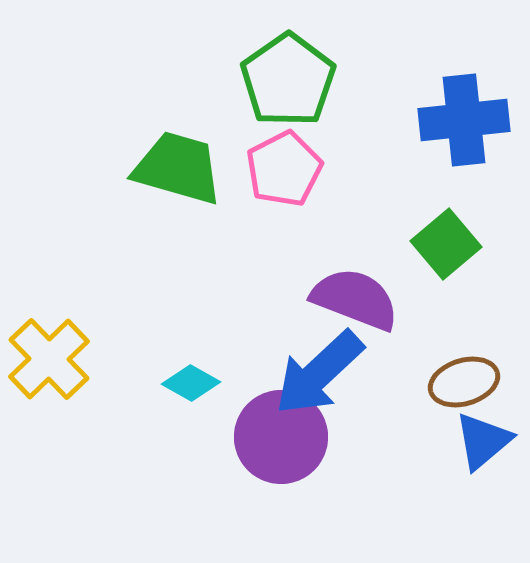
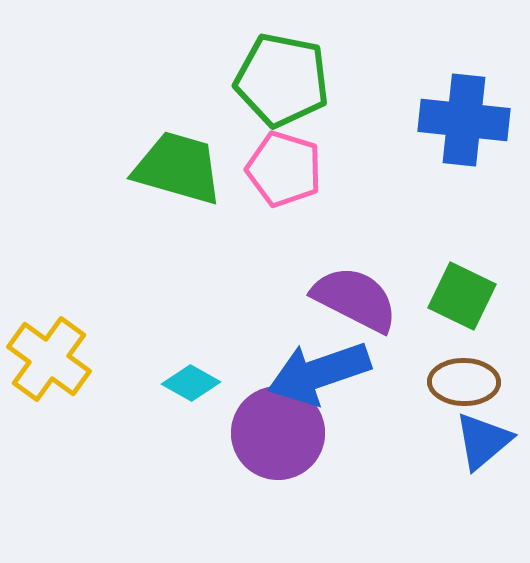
green pentagon: moved 6 px left; rotated 26 degrees counterclockwise
blue cross: rotated 12 degrees clockwise
pink pentagon: rotated 28 degrees counterclockwise
green square: moved 16 px right, 52 px down; rotated 24 degrees counterclockwise
purple semicircle: rotated 6 degrees clockwise
yellow cross: rotated 10 degrees counterclockwise
blue arrow: rotated 24 degrees clockwise
brown ellipse: rotated 18 degrees clockwise
purple circle: moved 3 px left, 4 px up
